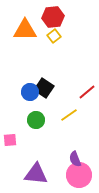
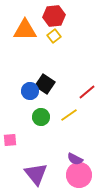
red hexagon: moved 1 px right, 1 px up
black square: moved 1 px right, 4 px up
blue circle: moved 1 px up
green circle: moved 5 px right, 3 px up
purple semicircle: rotated 42 degrees counterclockwise
purple triangle: rotated 45 degrees clockwise
